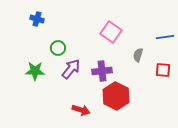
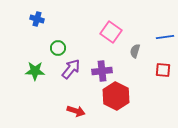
gray semicircle: moved 3 px left, 4 px up
red arrow: moved 5 px left, 1 px down
